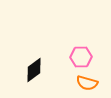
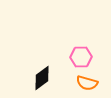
black diamond: moved 8 px right, 8 px down
